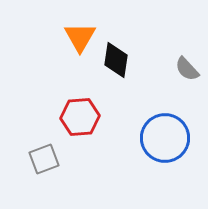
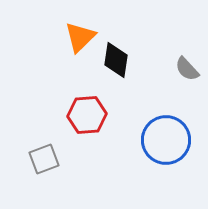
orange triangle: rotated 16 degrees clockwise
red hexagon: moved 7 px right, 2 px up
blue circle: moved 1 px right, 2 px down
